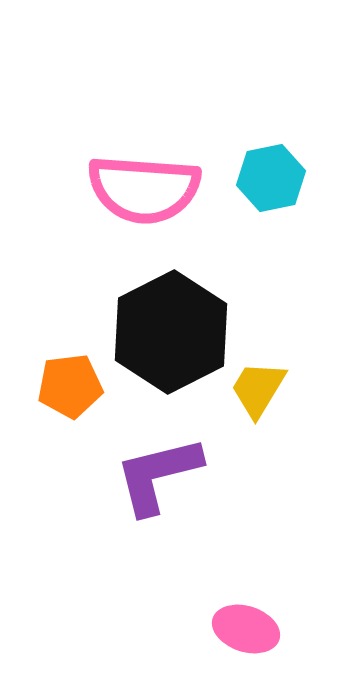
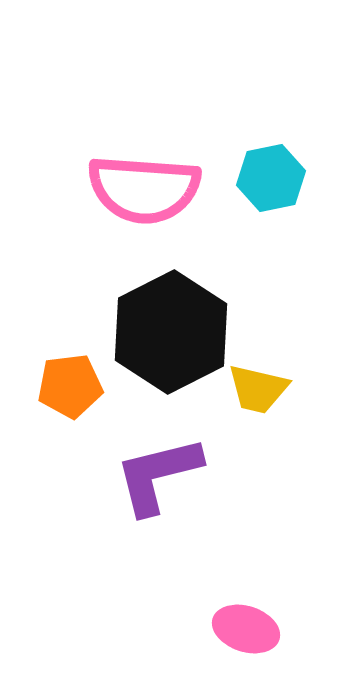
yellow trapezoid: rotated 108 degrees counterclockwise
